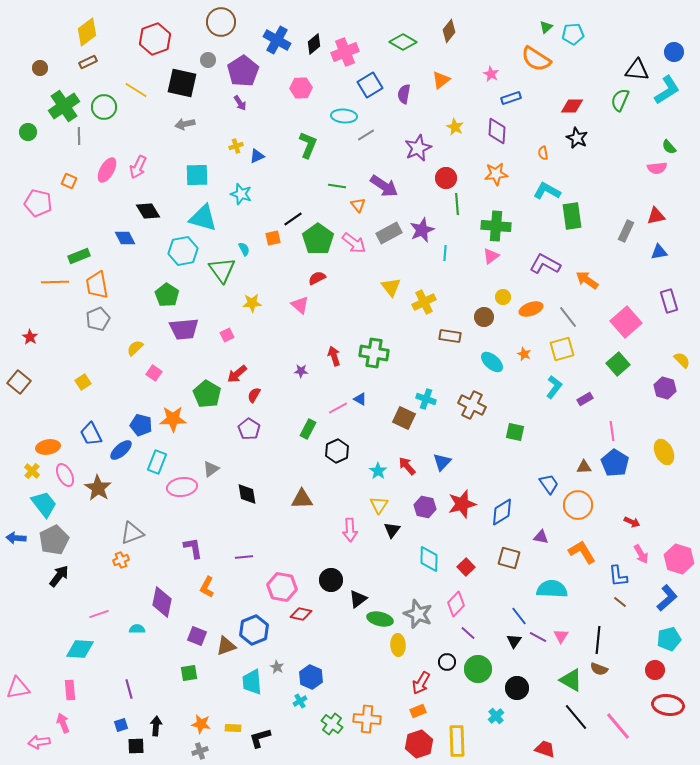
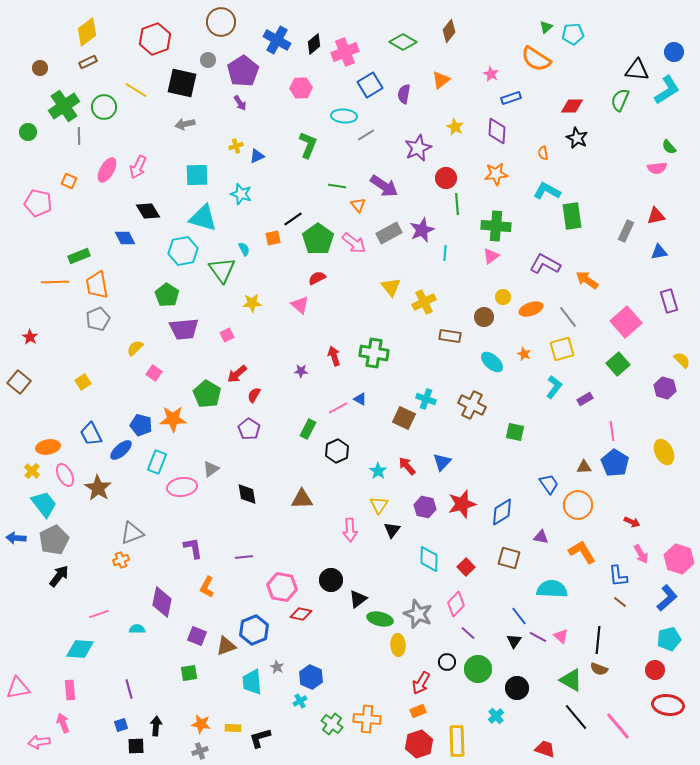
pink triangle at (561, 636): rotated 21 degrees counterclockwise
